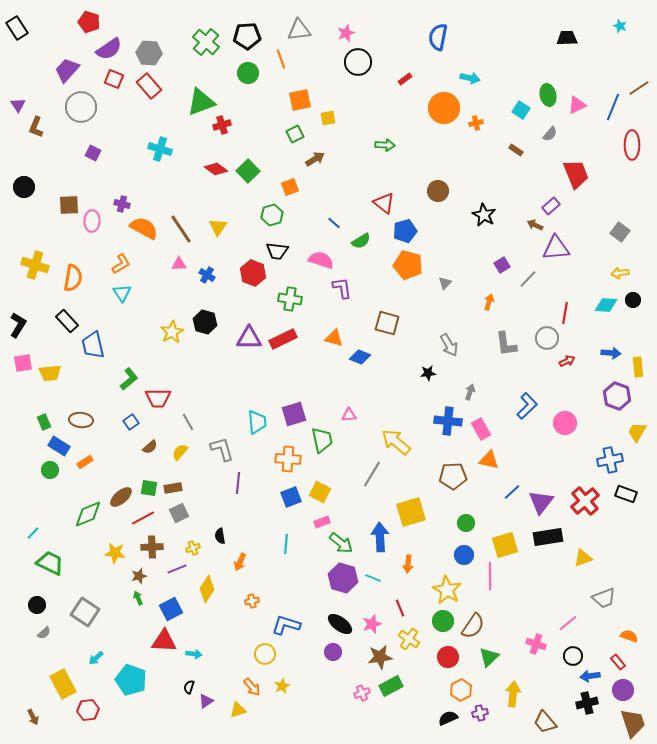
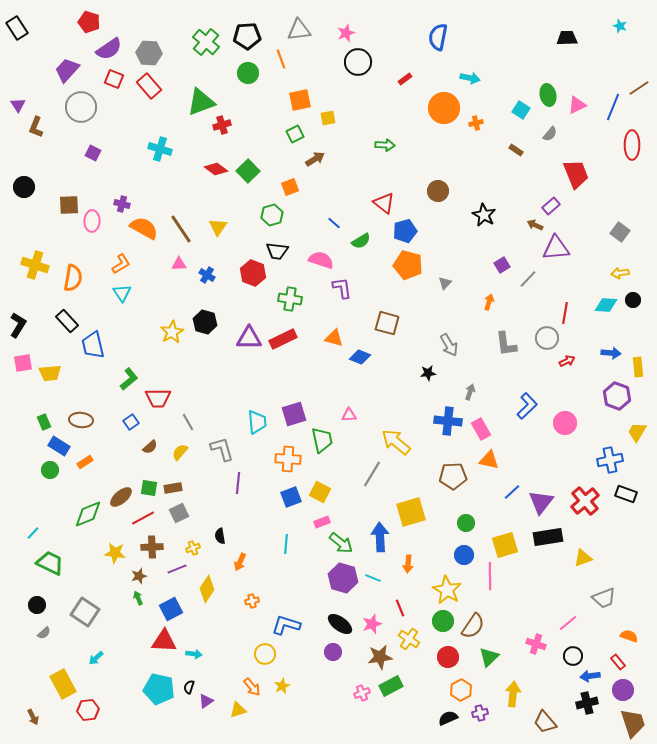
cyan pentagon at (131, 680): moved 28 px right, 9 px down; rotated 8 degrees counterclockwise
